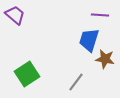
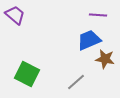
purple line: moved 2 px left
blue trapezoid: rotated 50 degrees clockwise
green square: rotated 30 degrees counterclockwise
gray line: rotated 12 degrees clockwise
